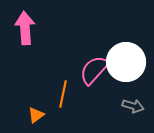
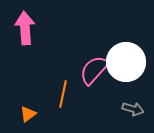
gray arrow: moved 3 px down
orange triangle: moved 8 px left, 1 px up
